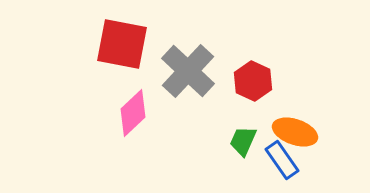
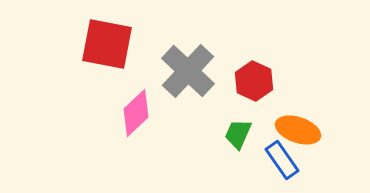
red square: moved 15 px left
red hexagon: moved 1 px right
pink diamond: moved 3 px right
orange ellipse: moved 3 px right, 2 px up
green trapezoid: moved 5 px left, 7 px up
